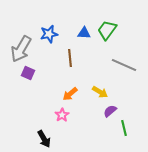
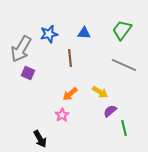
green trapezoid: moved 15 px right
black arrow: moved 4 px left
